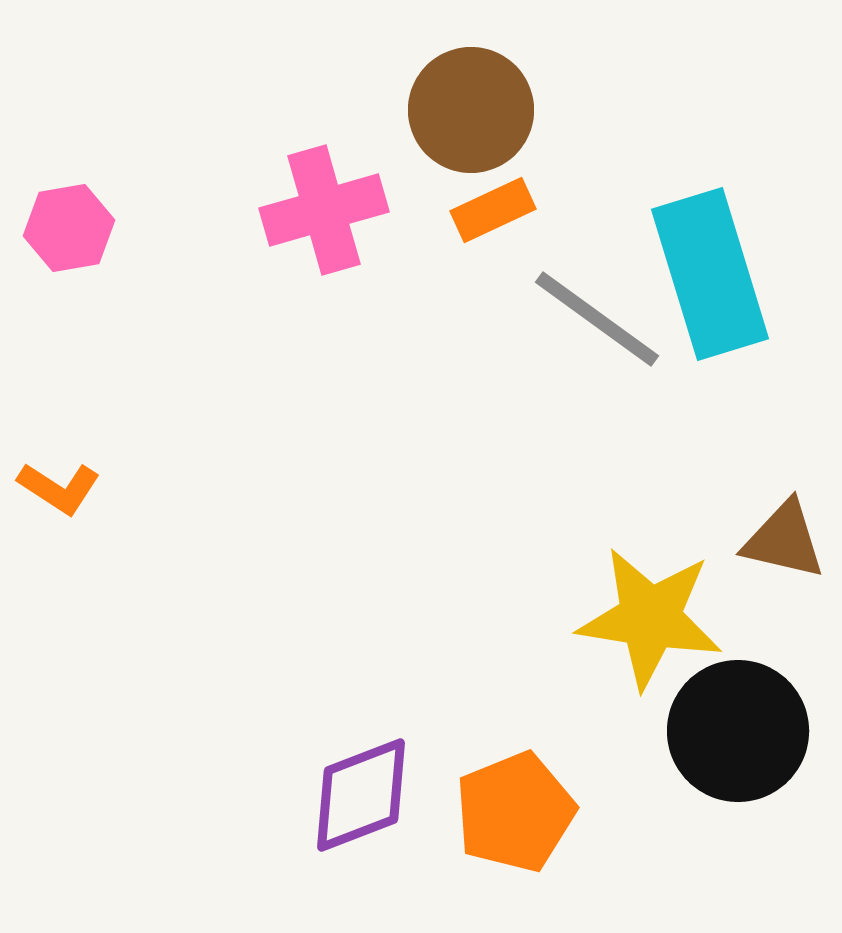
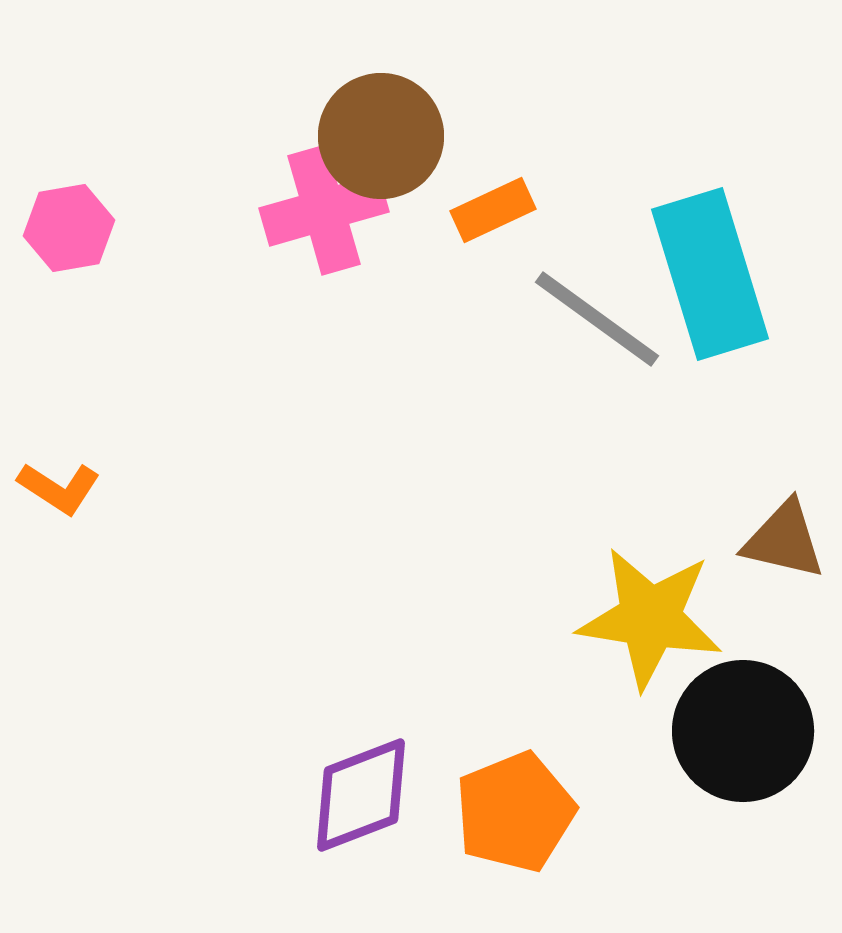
brown circle: moved 90 px left, 26 px down
black circle: moved 5 px right
